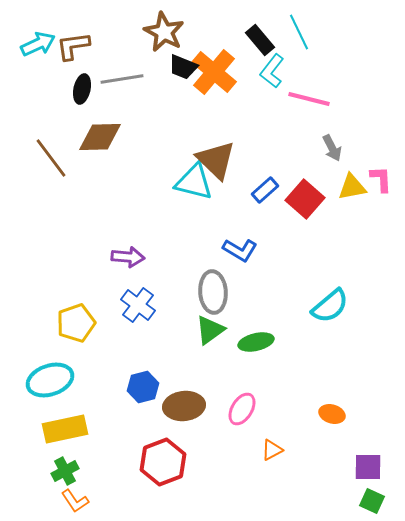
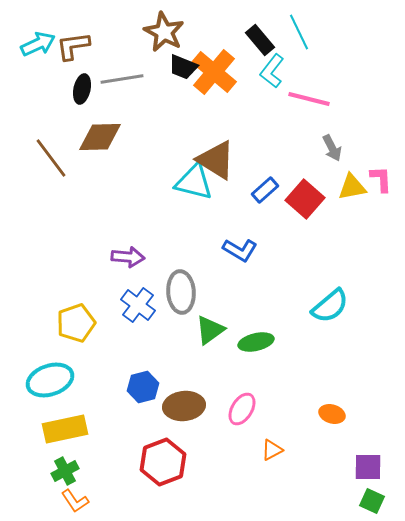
brown triangle: rotated 12 degrees counterclockwise
gray ellipse: moved 32 px left
